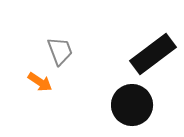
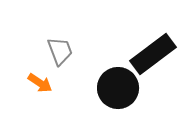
orange arrow: moved 1 px down
black circle: moved 14 px left, 17 px up
